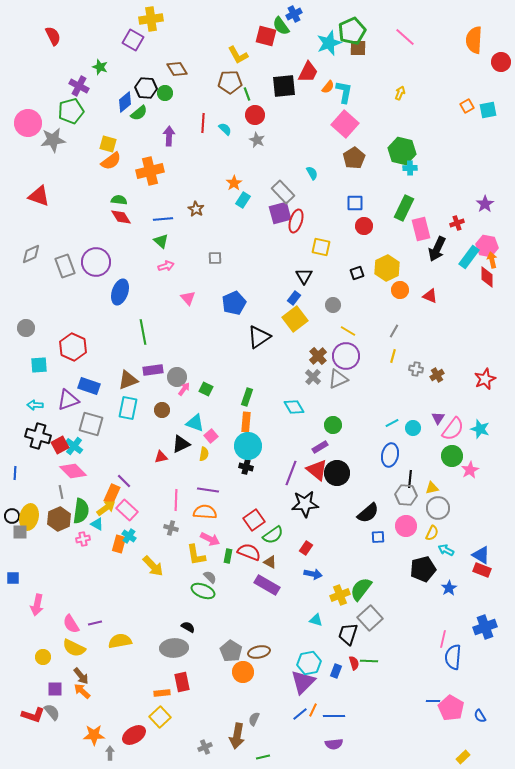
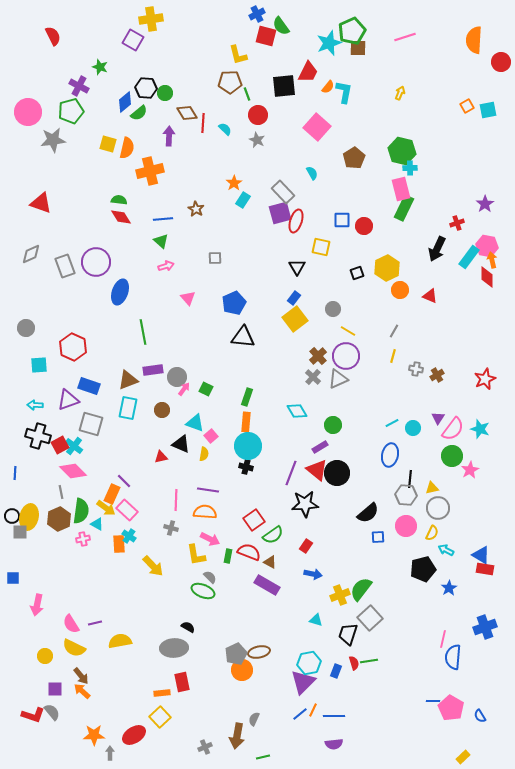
blue cross at (294, 14): moved 37 px left
pink line at (405, 37): rotated 60 degrees counterclockwise
yellow L-shape at (238, 55): rotated 15 degrees clockwise
brown diamond at (177, 69): moved 10 px right, 44 px down
red circle at (255, 115): moved 3 px right
pink circle at (28, 123): moved 11 px up
pink square at (345, 124): moved 28 px left, 3 px down
orange semicircle at (111, 161): moved 16 px right, 13 px up; rotated 40 degrees counterclockwise
red triangle at (39, 196): moved 2 px right, 7 px down
blue square at (355, 203): moved 13 px left, 17 px down
pink rectangle at (421, 229): moved 20 px left, 40 px up
black triangle at (304, 276): moved 7 px left, 9 px up
gray circle at (333, 305): moved 4 px down
black triangle at (259, 337): moved 16 px left; rotated 40 degrees clockwise
cyan diamond at (294, 407): moved 3 px right, 4 px down
black triangle at (181, 444): rotated 48 degrees clockwise
yellow arrow at (106, 508): rotated 72 degrees clockwise
orange rectangle at (119, 544): rotated 18 degrees counterclockwise
red rectangle at (306, 548): moved 2 px up
red rectangle at (482, 570): moved 3 px right, 1 px up; rotated 12 degrees counterclockwise
gray pentagon at (231, 651): moved 5 px right, 3 px down; rotated 15 degrees clockwise
yellow circle at (43, 657): moved 2 px right, 1 px up
green line at (369, 661): rotated 12 degrees counterclockwise
orange circle at (243, 672): moved 1 px left, 2 px up
